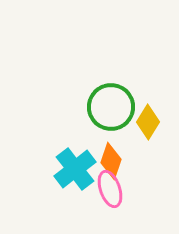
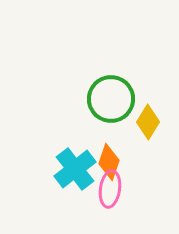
green circle: moved 8 px up
orange diamond: moved 2 px left, 1 px down
pink ellipse: rotated 27 degrees clockwise
